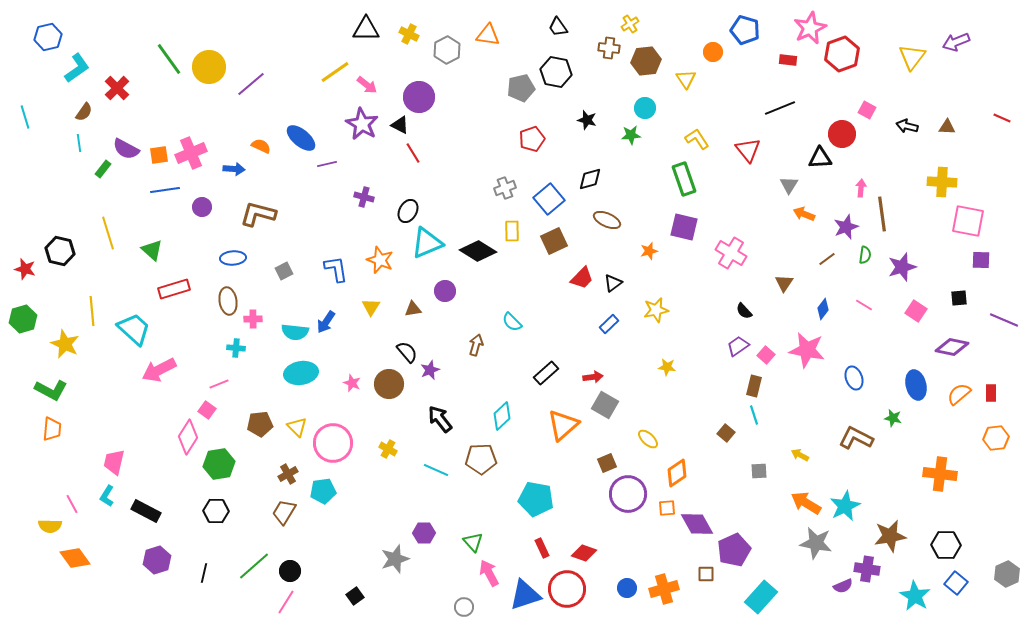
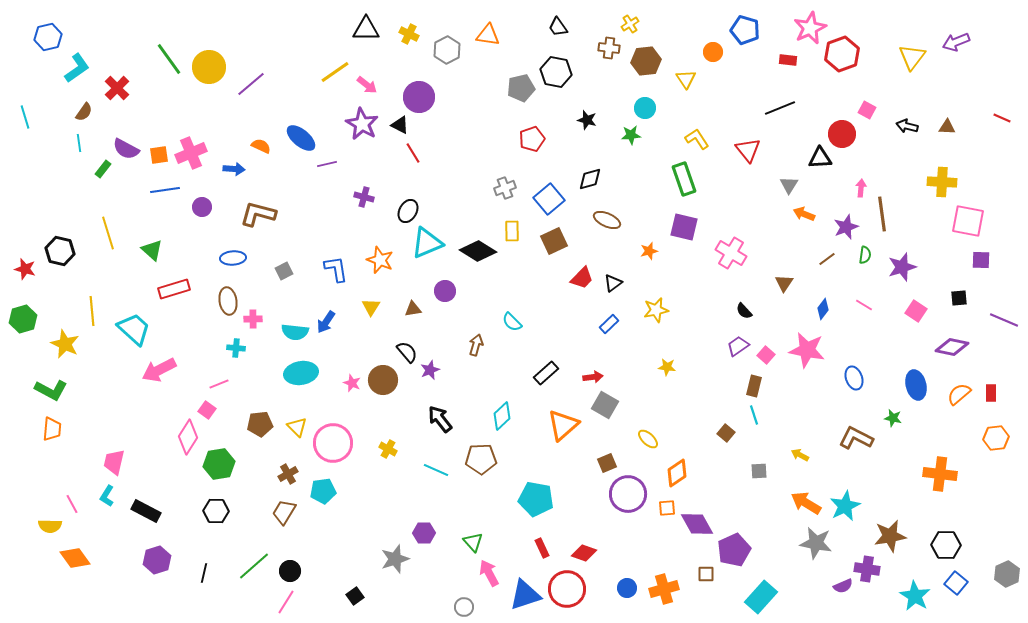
brown circle at (389, 384): moved 6 px left, 4 px up
